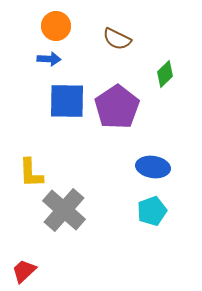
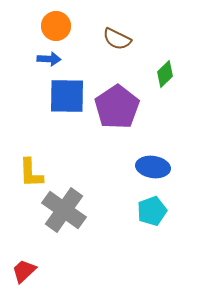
blue square: moved 5 px up
gray cross: rotated 6 degrees counterclockwise
